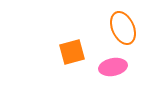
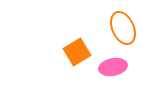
orange square: moved 5 px right; rotated 16 degrees counterclockwise
